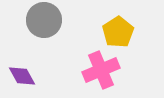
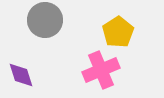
gray circle: moved 1 px right
purple diamond: moved 1 px left, 1 px up; rotated 12 degrees clockwise
